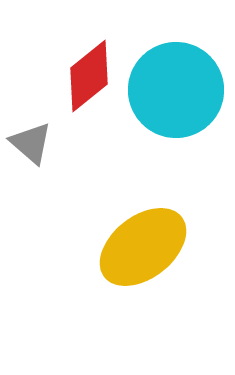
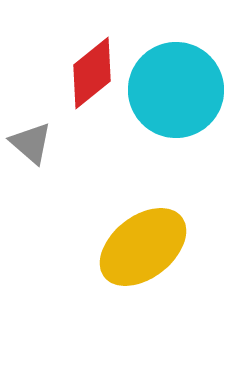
red diamond: moved 3 px right, 3 px up
